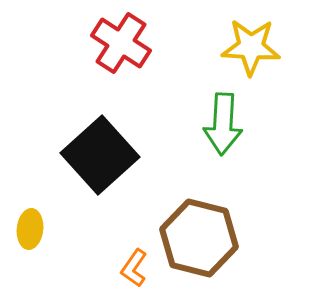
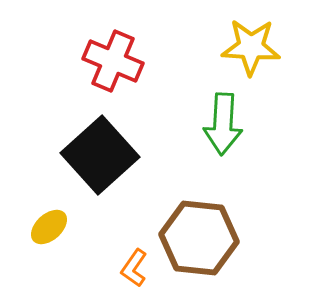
red cross: moved 8 px left, 18 px down; rotated 10 degrees counterclockwise
yellow ellipse: moved 19 px right, 2 px up; rotated 42 degrees clockwise
brown hexagon: rotated 8 degrees counterclockwise
